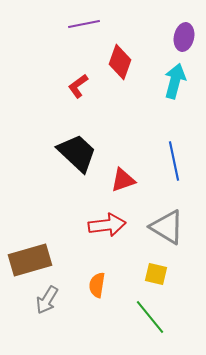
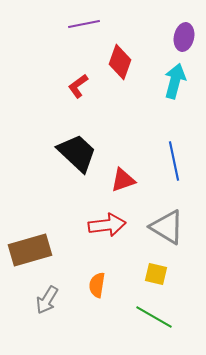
brown rectangle: moved 10 px up
green line: moved 4 px right; rotated 21 degrees counterclockwise
